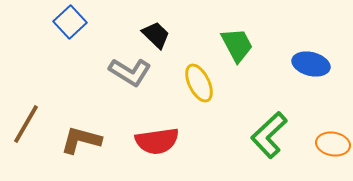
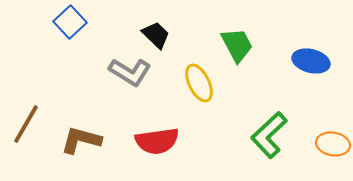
blue ellipse: moved 3 px up
